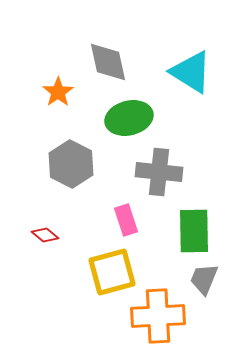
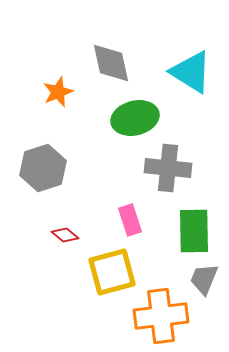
gray diamond: moved 3 px right, 1 px down
orange star: rotated 12 degrees clockwise
green ellipse: moved 6 px right
gray hexagon: moved 28 px left, 4 px down; rotated 15 degrees clockwise
gray cross: moved 9 px right, 4 px up
pink rectangle: moved 4 px right
red diamond: moved 20 px right
orange cross: moved 3 px right; rotated 4 degrees counterclockwise
